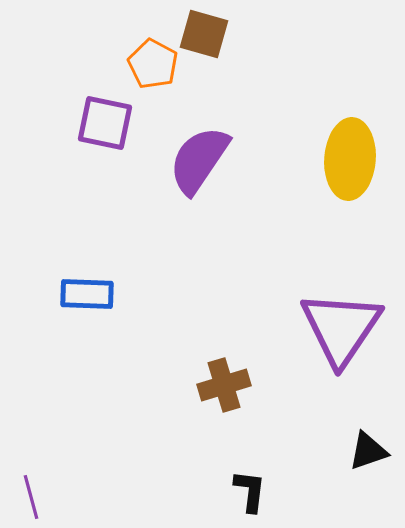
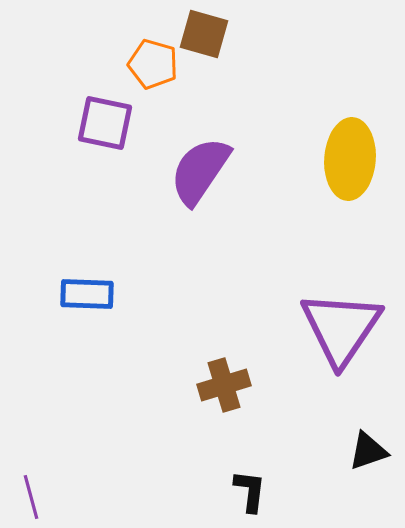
orange pentagon: rotated 12 degrees counterclockwise
purple semicircle: moved 1 px right, 11 px down
